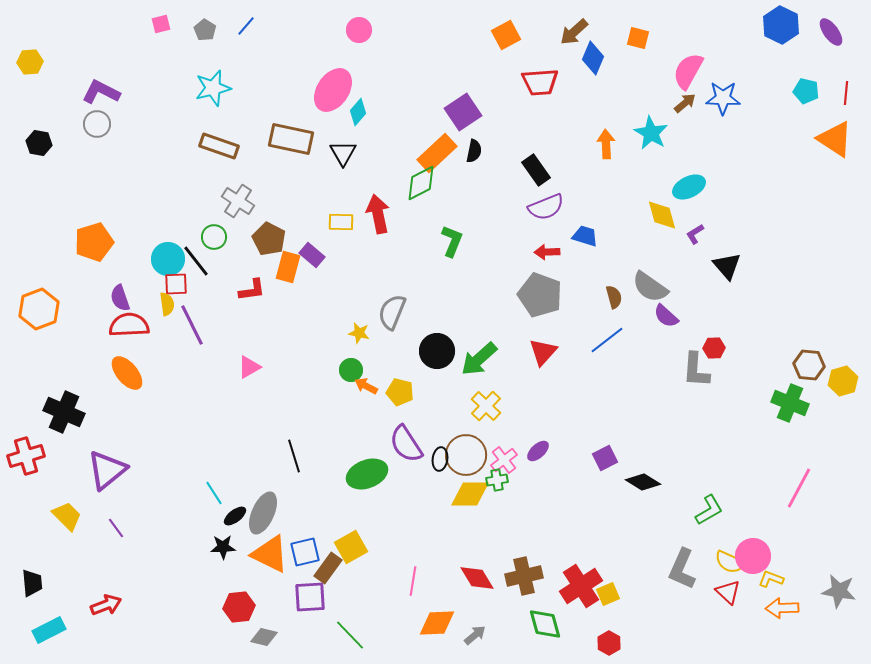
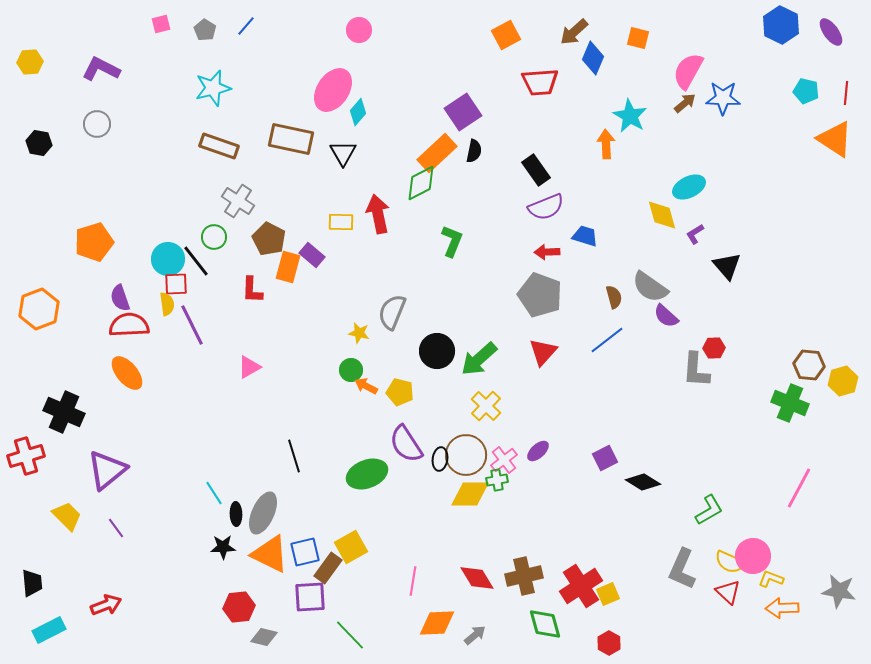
purple L-shape at (101, 92): moved 23 px up
cyan star at (651, 133): moved 21 px left, 17 px up
red L-shape at (252, 290): rotated 100 degrees clockwise
black ellipse at (235, 516): moved 1 px right, 2 px up; rotated 55 degrees counterclockwise
